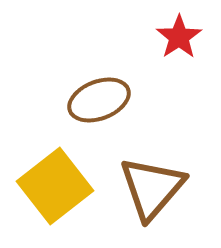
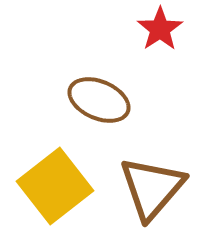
red star: moved 19 px left, 8 px up
brown ellipse: rotated 44 degrees clockwise
